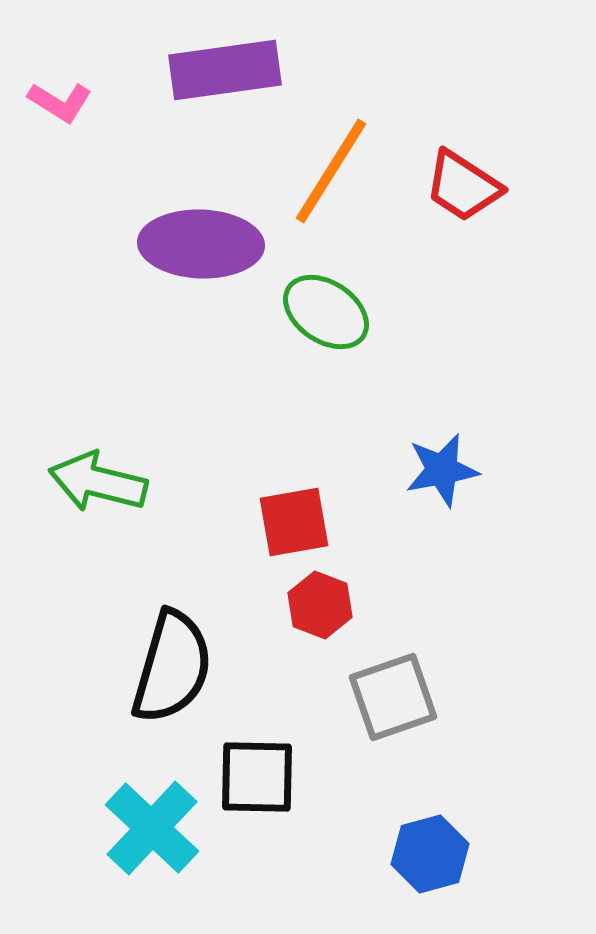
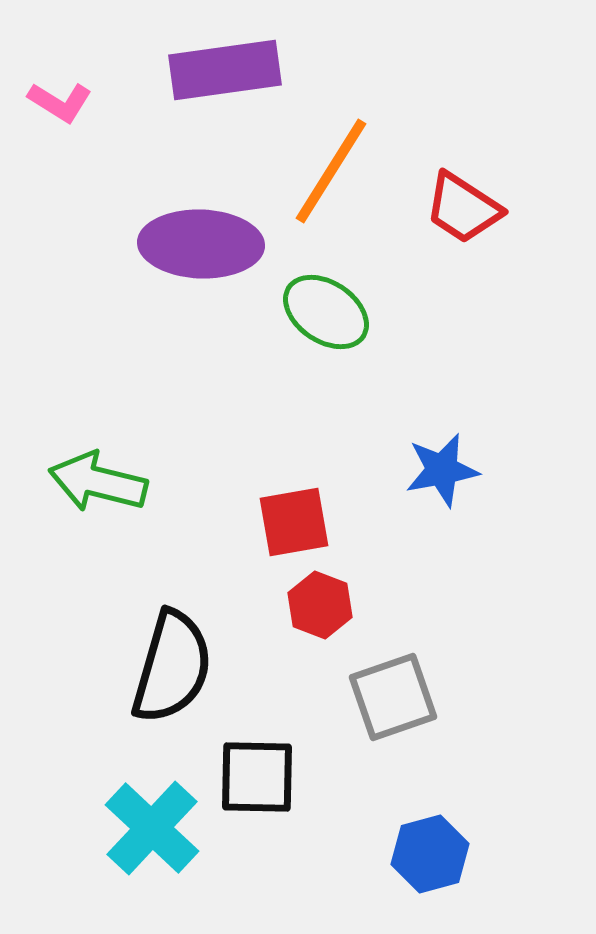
red trapezoid: moved 22 px down
